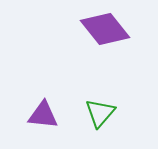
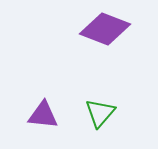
purple diamond: rotated 30 degrees counterclockwise
